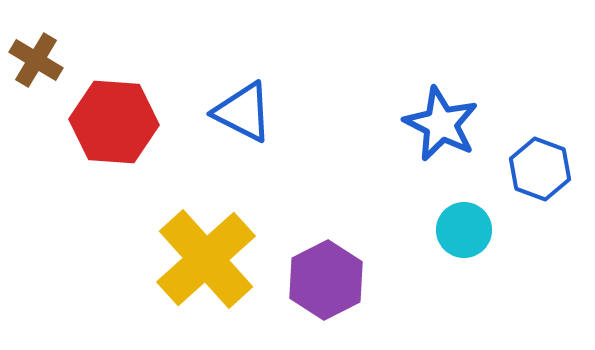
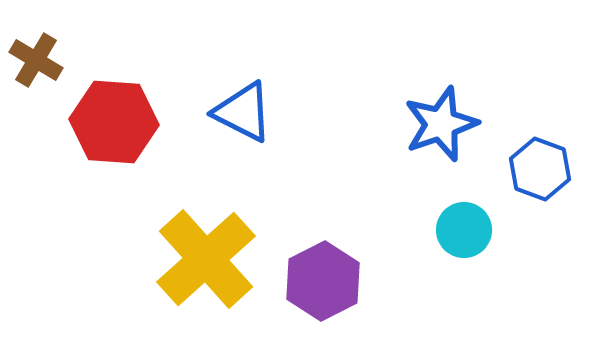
blue star: rotated 26 degrees clockwise
purple hexagon: moved 3 px left, 1 px down
